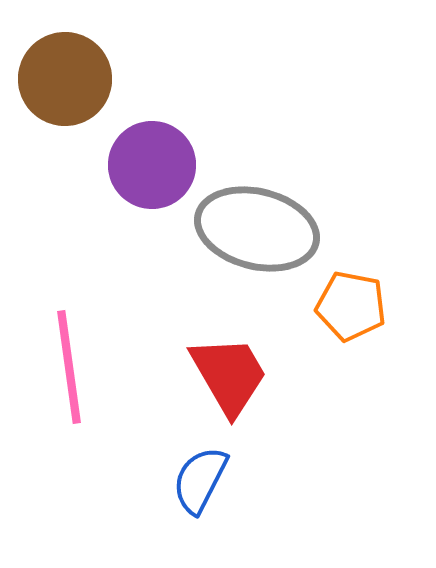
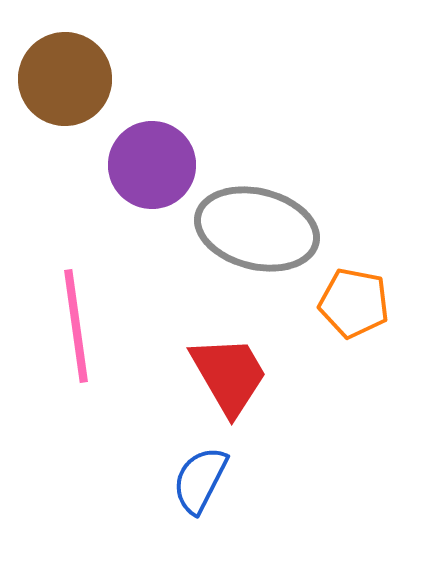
orange pentagon: moved 3 px right, 3 px up
pink line: moved 7 px right, 41 px up
